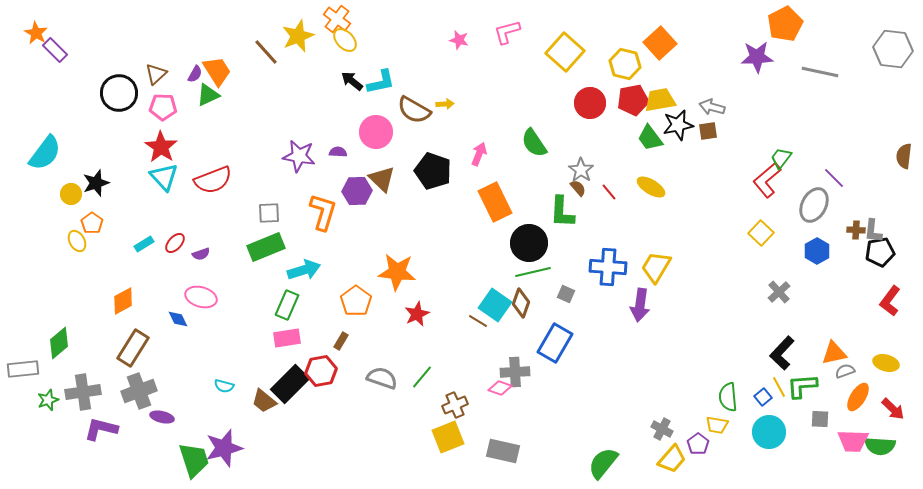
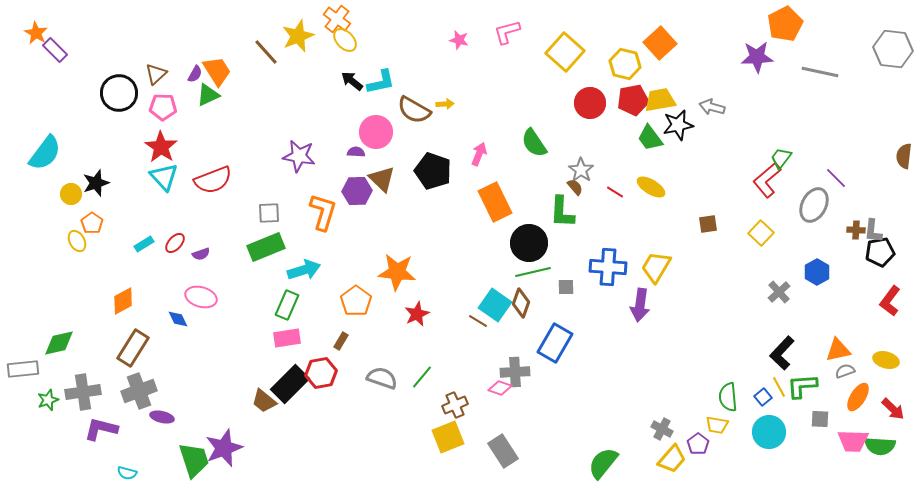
brown square at (708, 131): moved 93 px down
purple semicircle at (338, 152): moved 18 px right
purple line at (834, 178): moved 2 px right
brown semicircle at (578, 188): moved 3 px left, 1 px up
red line at (609, 192): moved 6 px right; rotated 18 degrees counterclockwise
blue hexagon at (817, 251): moved 21 px down
gray square at (566, 294): moved 7 px up; rotated 24 degrees counterclockwise
green diamond at (59, 343): rotated 28 degrees clockwise
orange triangle at (834, 353): moved 4 px right, 3 px up
yellow ellipse at (886, 363): moved 3 px up
red hexagon at (321, 371): moved 2 px down
cyan semicircle at (224, 386): moved 97 px left, 87 px down
purple star at (224, 448): rotated 6 degrees counterclockwise
gray rectangle at (503, 451): rotated 44 degrees clockwise
